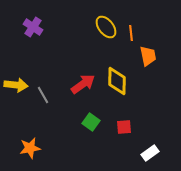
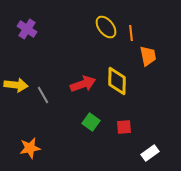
purple cross: moved 6 px left, 2 px down
red arrow: rotated 15 degrees clockwise
